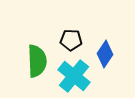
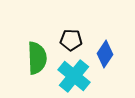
green semicircle: moved 3 px up
